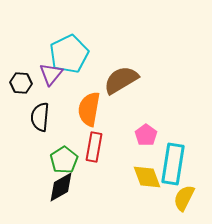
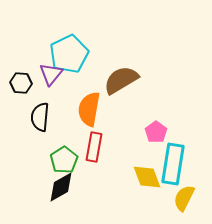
pink pentagon: moved 10 px right, 3 px up
